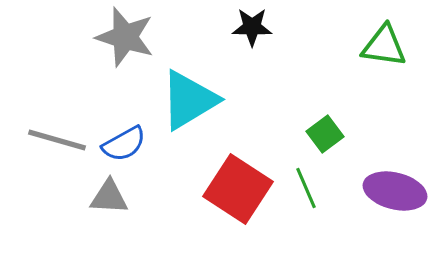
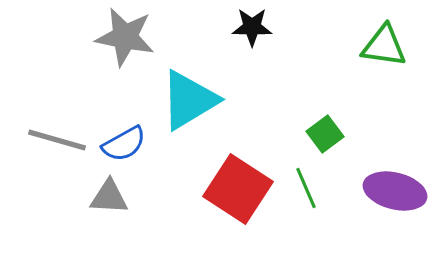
gray star: rotated 6 degrees counterclockwise
